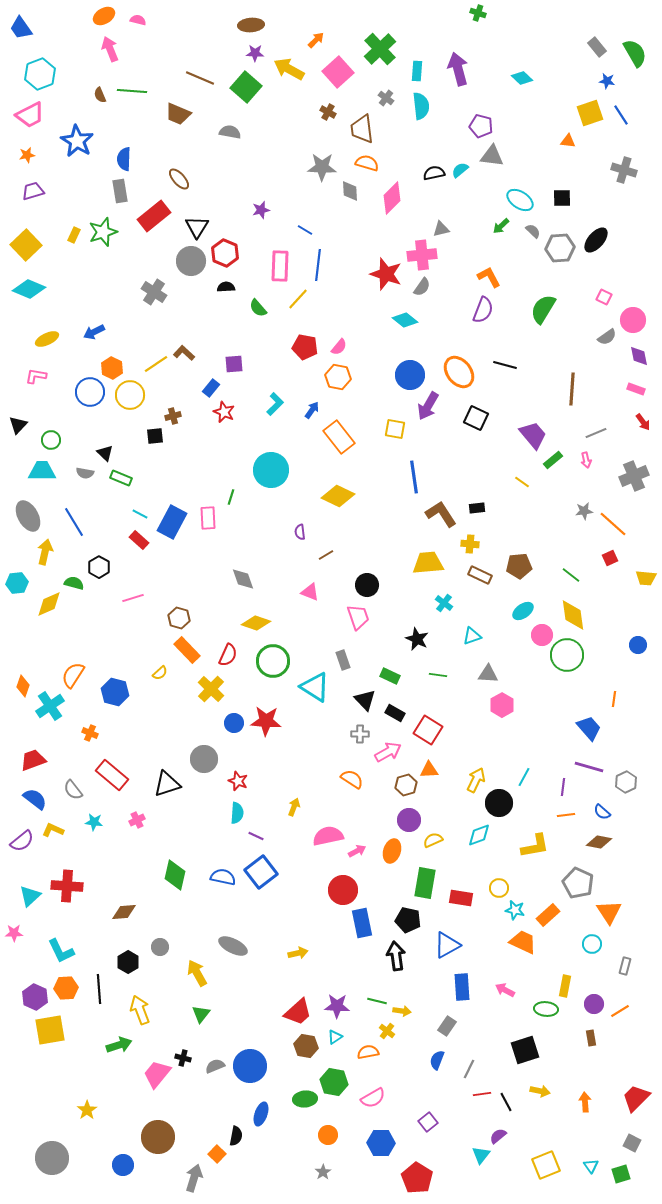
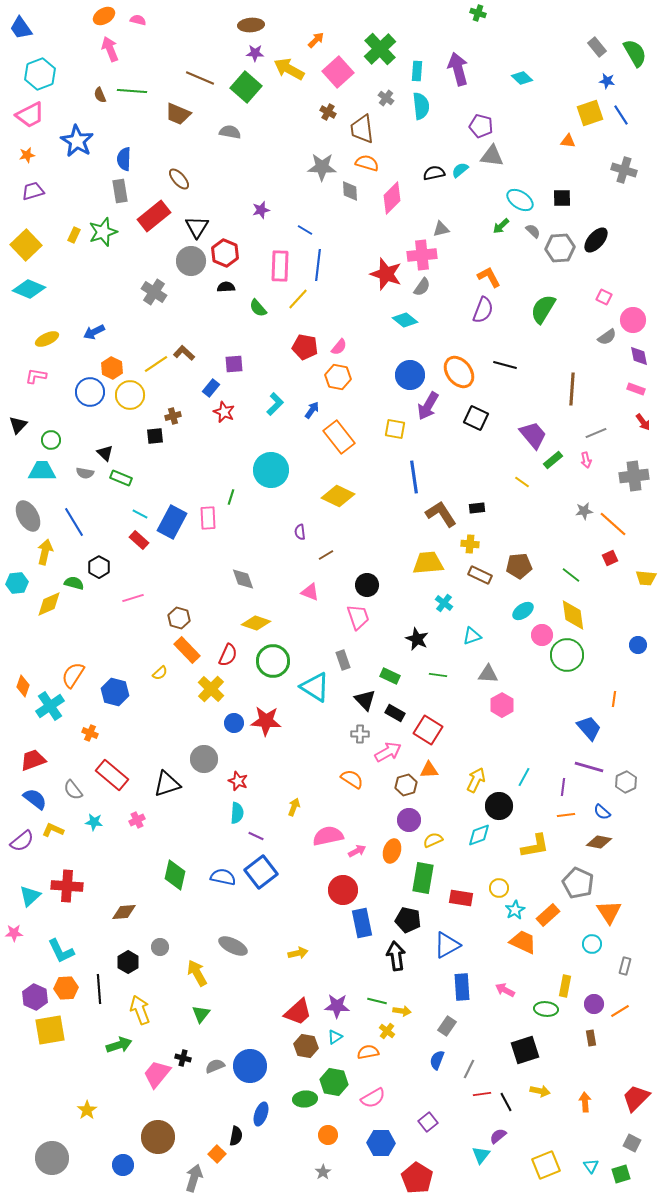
gray cross at (634, 476): rotated 16 degrees clockwise
black circle at (499, 803): moved 3 px down
green rectangle at (425, 883): moved 2 px left, 5 px up
cyan star at (515, 910): rotated 30 degrees clockwise
